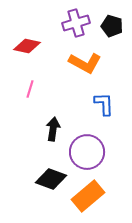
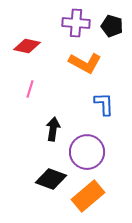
purple cross: rotated 20 degrees clockwise
